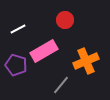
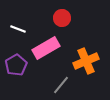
red circle: moved 3 px left, 2 px up
white line: rotated 49 degrees clockwise
pink rectangle: moved 2 px right, 3 px up
purple pentagon: rotated 25 degrees clockwise
